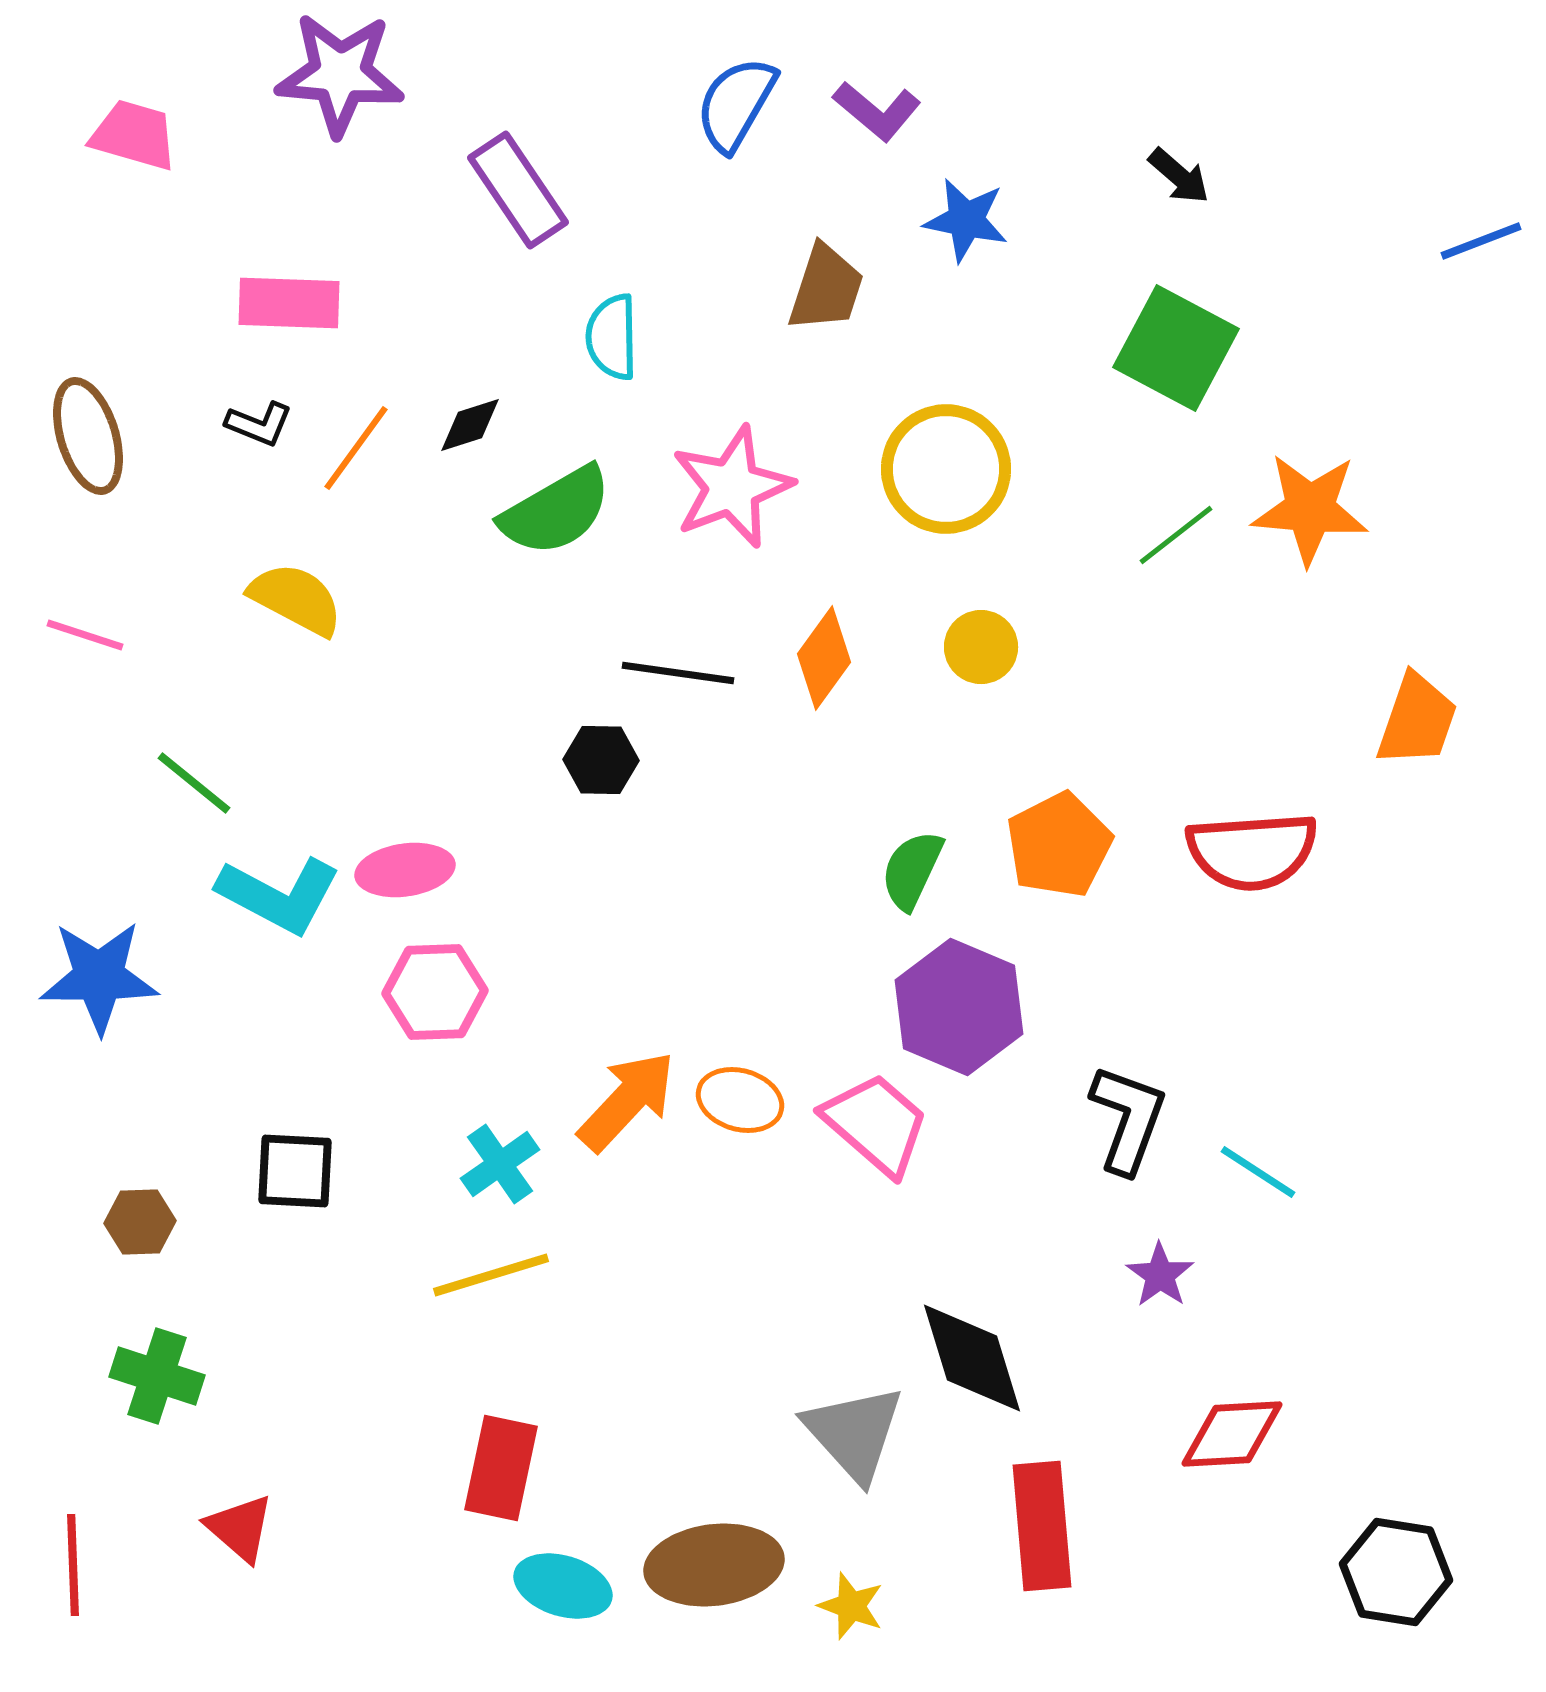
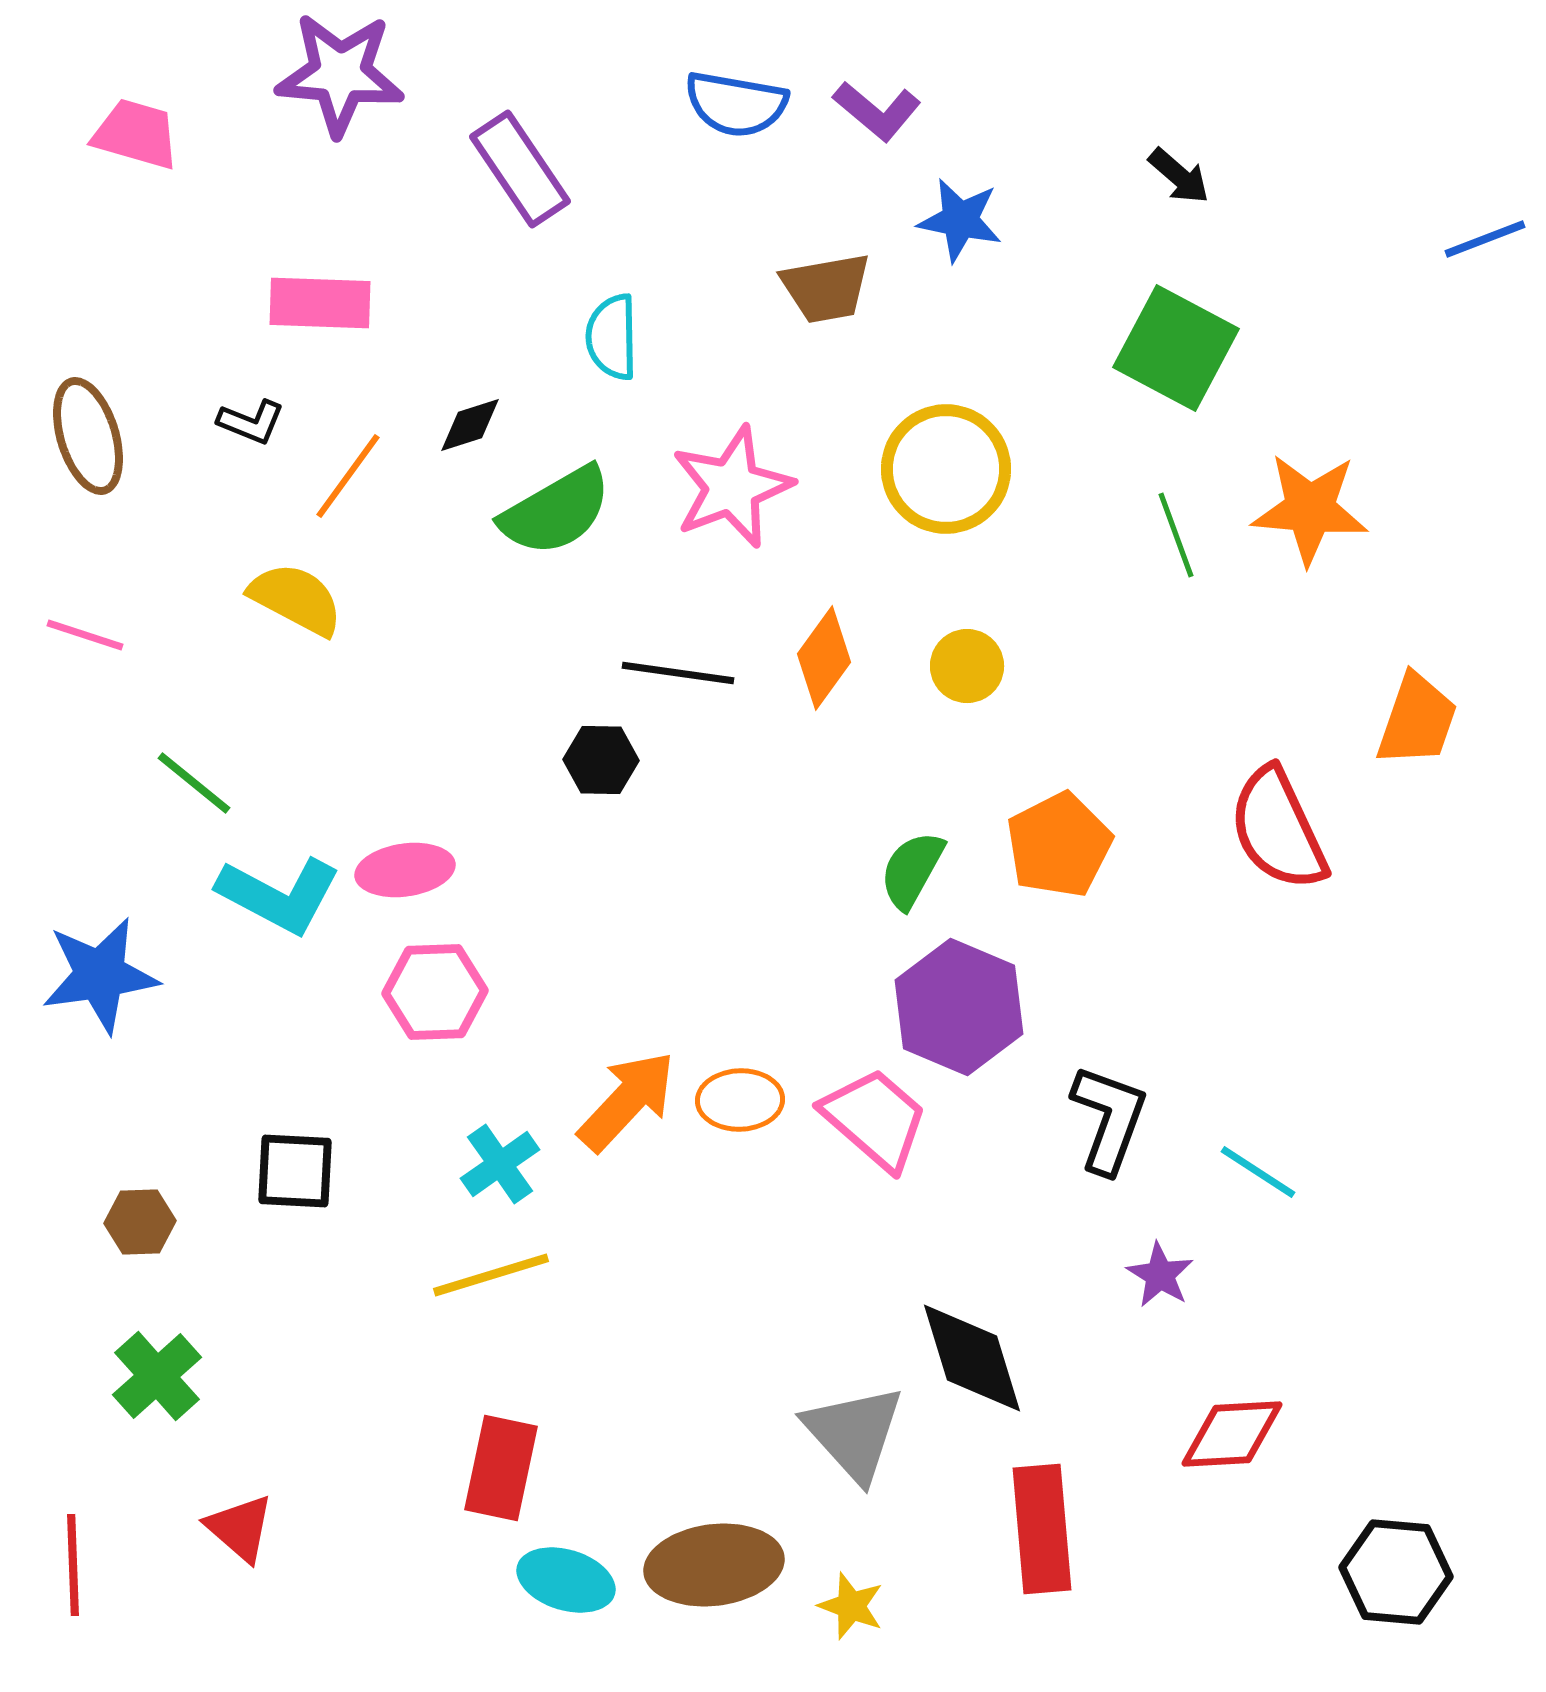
blue semicircle at (736, 104): rotated 110 degrees counterclockwise
pink trapezoid at (134, 135): moved 2 px right, 1 px up
purple rectangle at (518, 190): moved 2 px right, 21 px up
blue star at (966, 220): moved 6 px left
blue line at (1481, 241): moved 4 px right, 2 px up
brown trapezoid at (826, 288): rotated 62 degrees clockwise
pink rectangle at (289, 303): moved 31 px right
black L-shape at (259, 424): moved 8 px left, 2 px up
orange line at (356, 448): moved 8 px left, 28 px down
green line at (1176, 535): rotated 72 degrees counterclockwise
yellow circle at (981, 647): moved 14 px left, 19 px down
red semicircle at (1252, 851): moved 26 px right, 22 px up; rotated 69 degrees clockwise
green semicircle at (912, 870): rotated 4 degrees clockwise
blue star at (99, 977): moved 1 px right, 2 px up; rotated 8 degrees counterclockwise
orange ellipse at (740, 1100): rotated 18 degrees counterclockwise
black L-shape at (1128, 1119): moved 19 px left
pink trapezoid at (876, 1124): moved 1 px left, 5 px up
purple star at (1160, 1275): rotated 4 degrees counterclockwise
green cross at (157, 1376): rotated 30 degrees clockwise
red rectangle at (1042, 1526): moved 3 px down
black hexagon at (1396, 1572): rotated 4 degrees counterclockwise
cyan ellipse at (563, 1586): moved 3 px right, 6 px up
